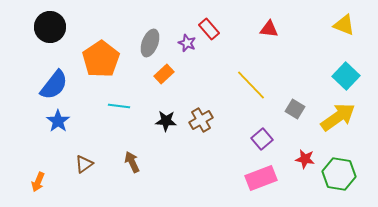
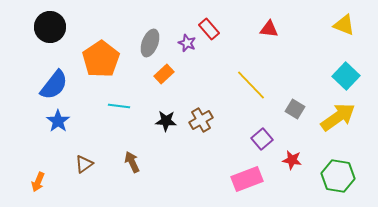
red star: moved 13 px left, 1 px down
green hexagon: moved 1 px left, 2 px down
pink rectangle: moved 14 px left, 1 px down
